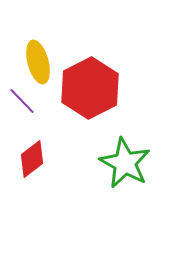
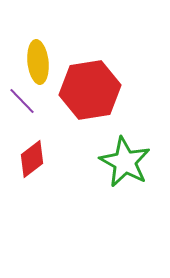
yellow ellipse: rotated 9 degrees clockwise
red hexagon: moved 2 px down; rotated 18 degrees clockwise
green star: moved 1 px up
